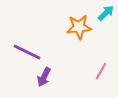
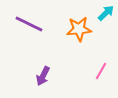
orange star: moved 2 px down
purple line: moved 2 px right, 28 px up
purple arrow: moved 1 px left, 1 px up
